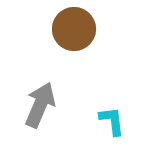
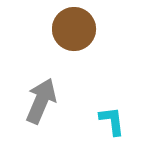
gray arrow: moved 1 px right, 4 px up
